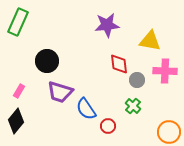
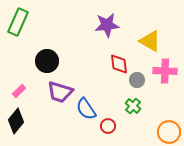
yellow triangle: rotated 20 degrees clockwise
pink rectangle: rotated 16 degrees clockwise
